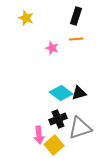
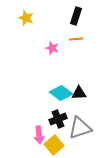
black triangle: rotated 14 degrees clockwise
